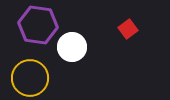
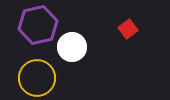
purple hexagon: rotated 21 degrees counterclockwise
yellow circle: moved 7 px right
